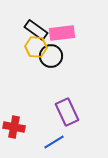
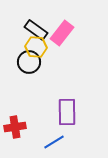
pink rectangle: rotated 45 degrees counterclockwise
black circle: moved 22 px left, 6 px down
purple rectangle: rotated 24 degrees clockwise
red cross: moved 1 px right; rotated 20 degrees counterclockwise
